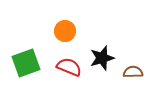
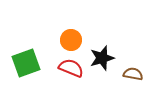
orange circle: moved 6 px right, 9 px down
red semicircle: moved 2 px right, 1 px down
brown semicircle: moved 2 px down; rotated 12 degrees clockwise
